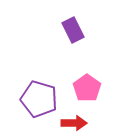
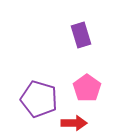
purple rectangle: moved 8 px right, 5 px down; rotated 10 degrees clockwise
